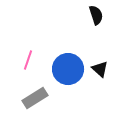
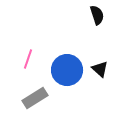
black semicircle: moved 1 px right
pink line: moved 1 px up
blue circle: moved 1 px left, 1 px down
